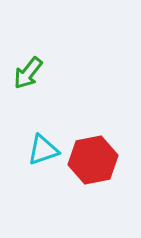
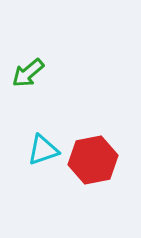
green arrow: rotated 12 degrees clockwise
